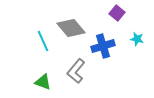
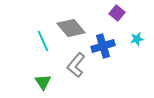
cyan star: rotated 24 degrees counterclockwise
gray L-shape: moved 6 px up
green triangle: rotated 36 degrees clockwise
